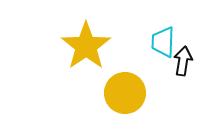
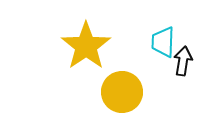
yellow circle: moved 3 px left, 1 px up
